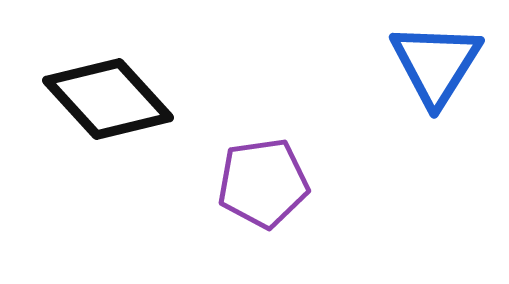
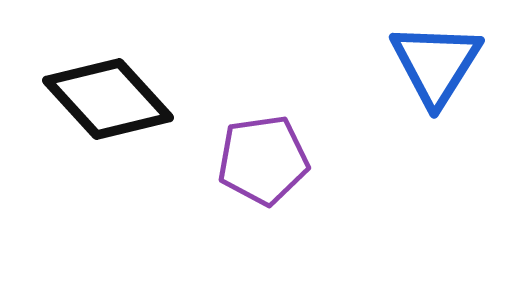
purple pentagon: moved 23 px up
